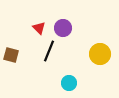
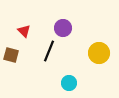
red triangle: moved 15 px left, 3 px down
yellow circle: moved 1 px left, 1 px up
